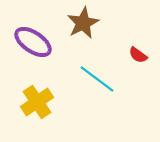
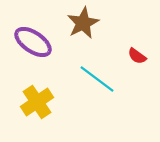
red semicircle: moved 1 px left, 1 px down
